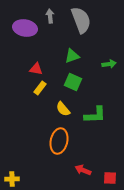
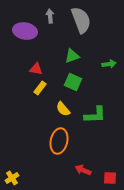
purple ellipse: moved 3 px down
yellow cross: moved 1 px up; rotated 32 degrees counterclockwise
